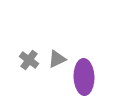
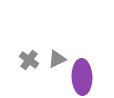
purple ellipse: moved 2 px left
